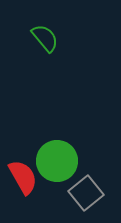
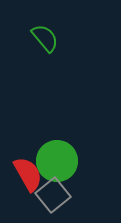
red semicircle: moved 5 px right, 3 px up
gray square: moved 33 px left, 2 px down
